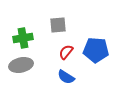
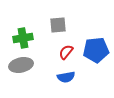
blue pentagon: rotated 10 degrees counterclockwise
blue semicircle: rotated 42 degrees counterclockwise
